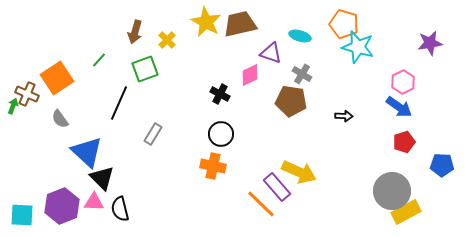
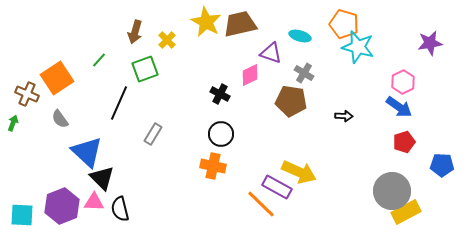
gray cross: moved 2 px right, 1 px up
green arrow: moved 17 px down
purple rectangle: rotated 20 degrees counterclockwise
